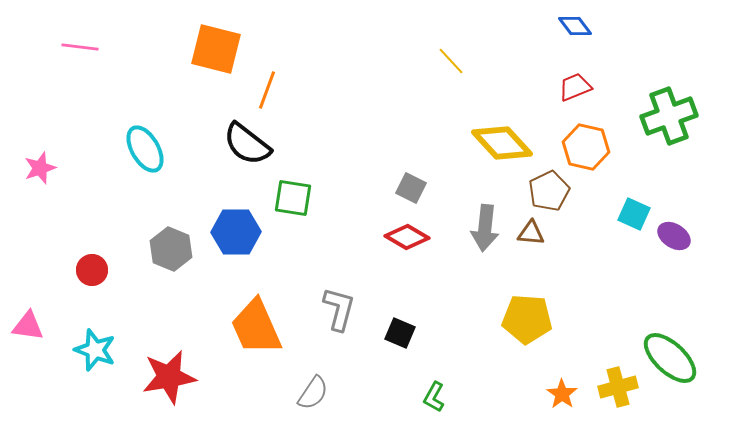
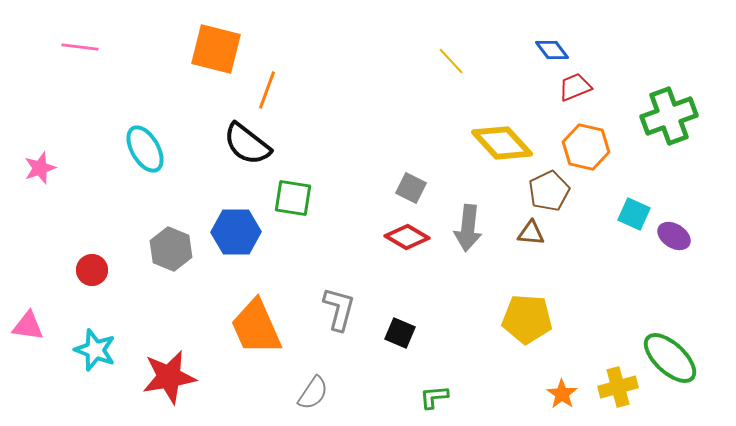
blue diamond: moved 23 px left, 24 px down
gray arrow: moved 17 px left
green L-shape: rotated 56 degrees clockwise
